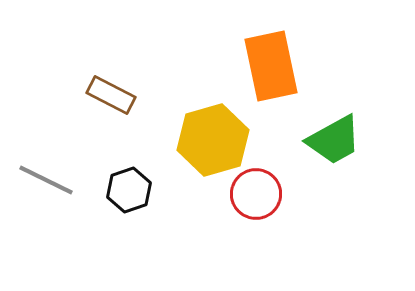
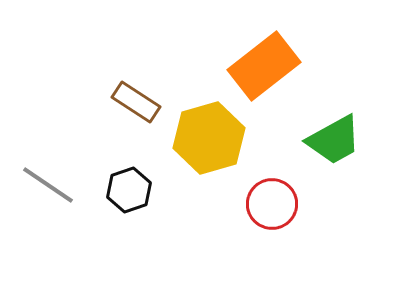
orange rectangle: moved 7 px left; rotated 64 degrees clockwise
brown rectangle: moved 25 px right, 7 px down; rotated 6 degrees clockwise
yellow hexagon: moved 4 px left, 2 px up
gray line: moved 2 px right, 5 px down; rotated 8 degrees clockwise
red circle: moved 16 px right, 10 px down
